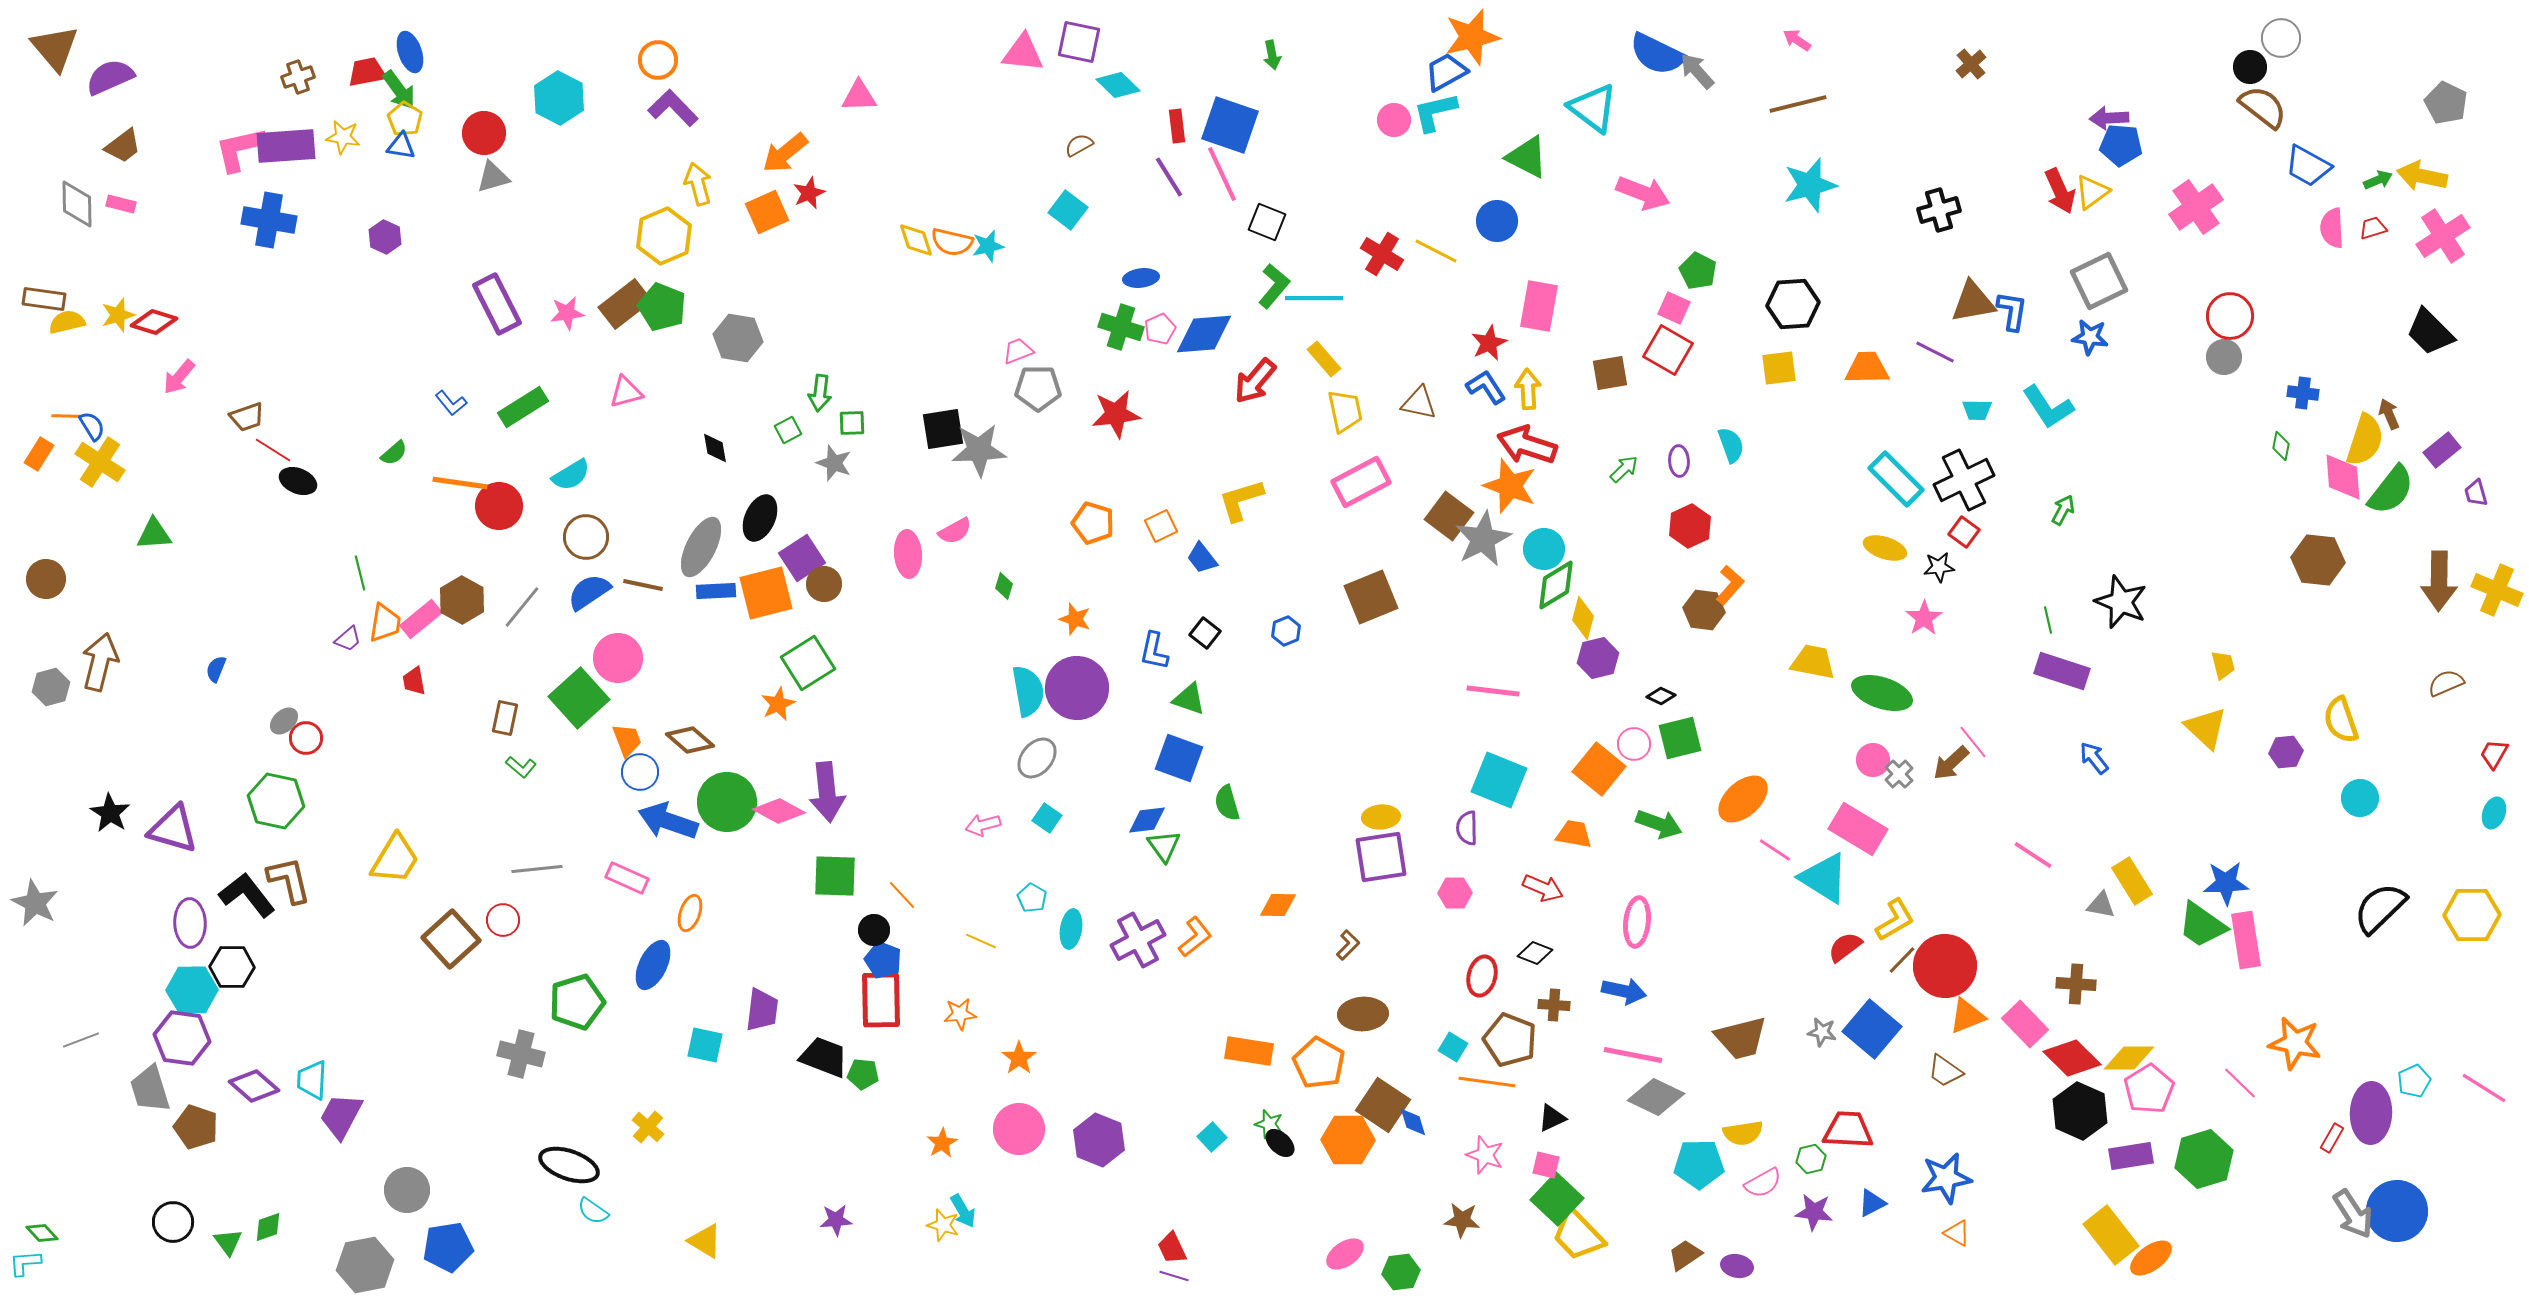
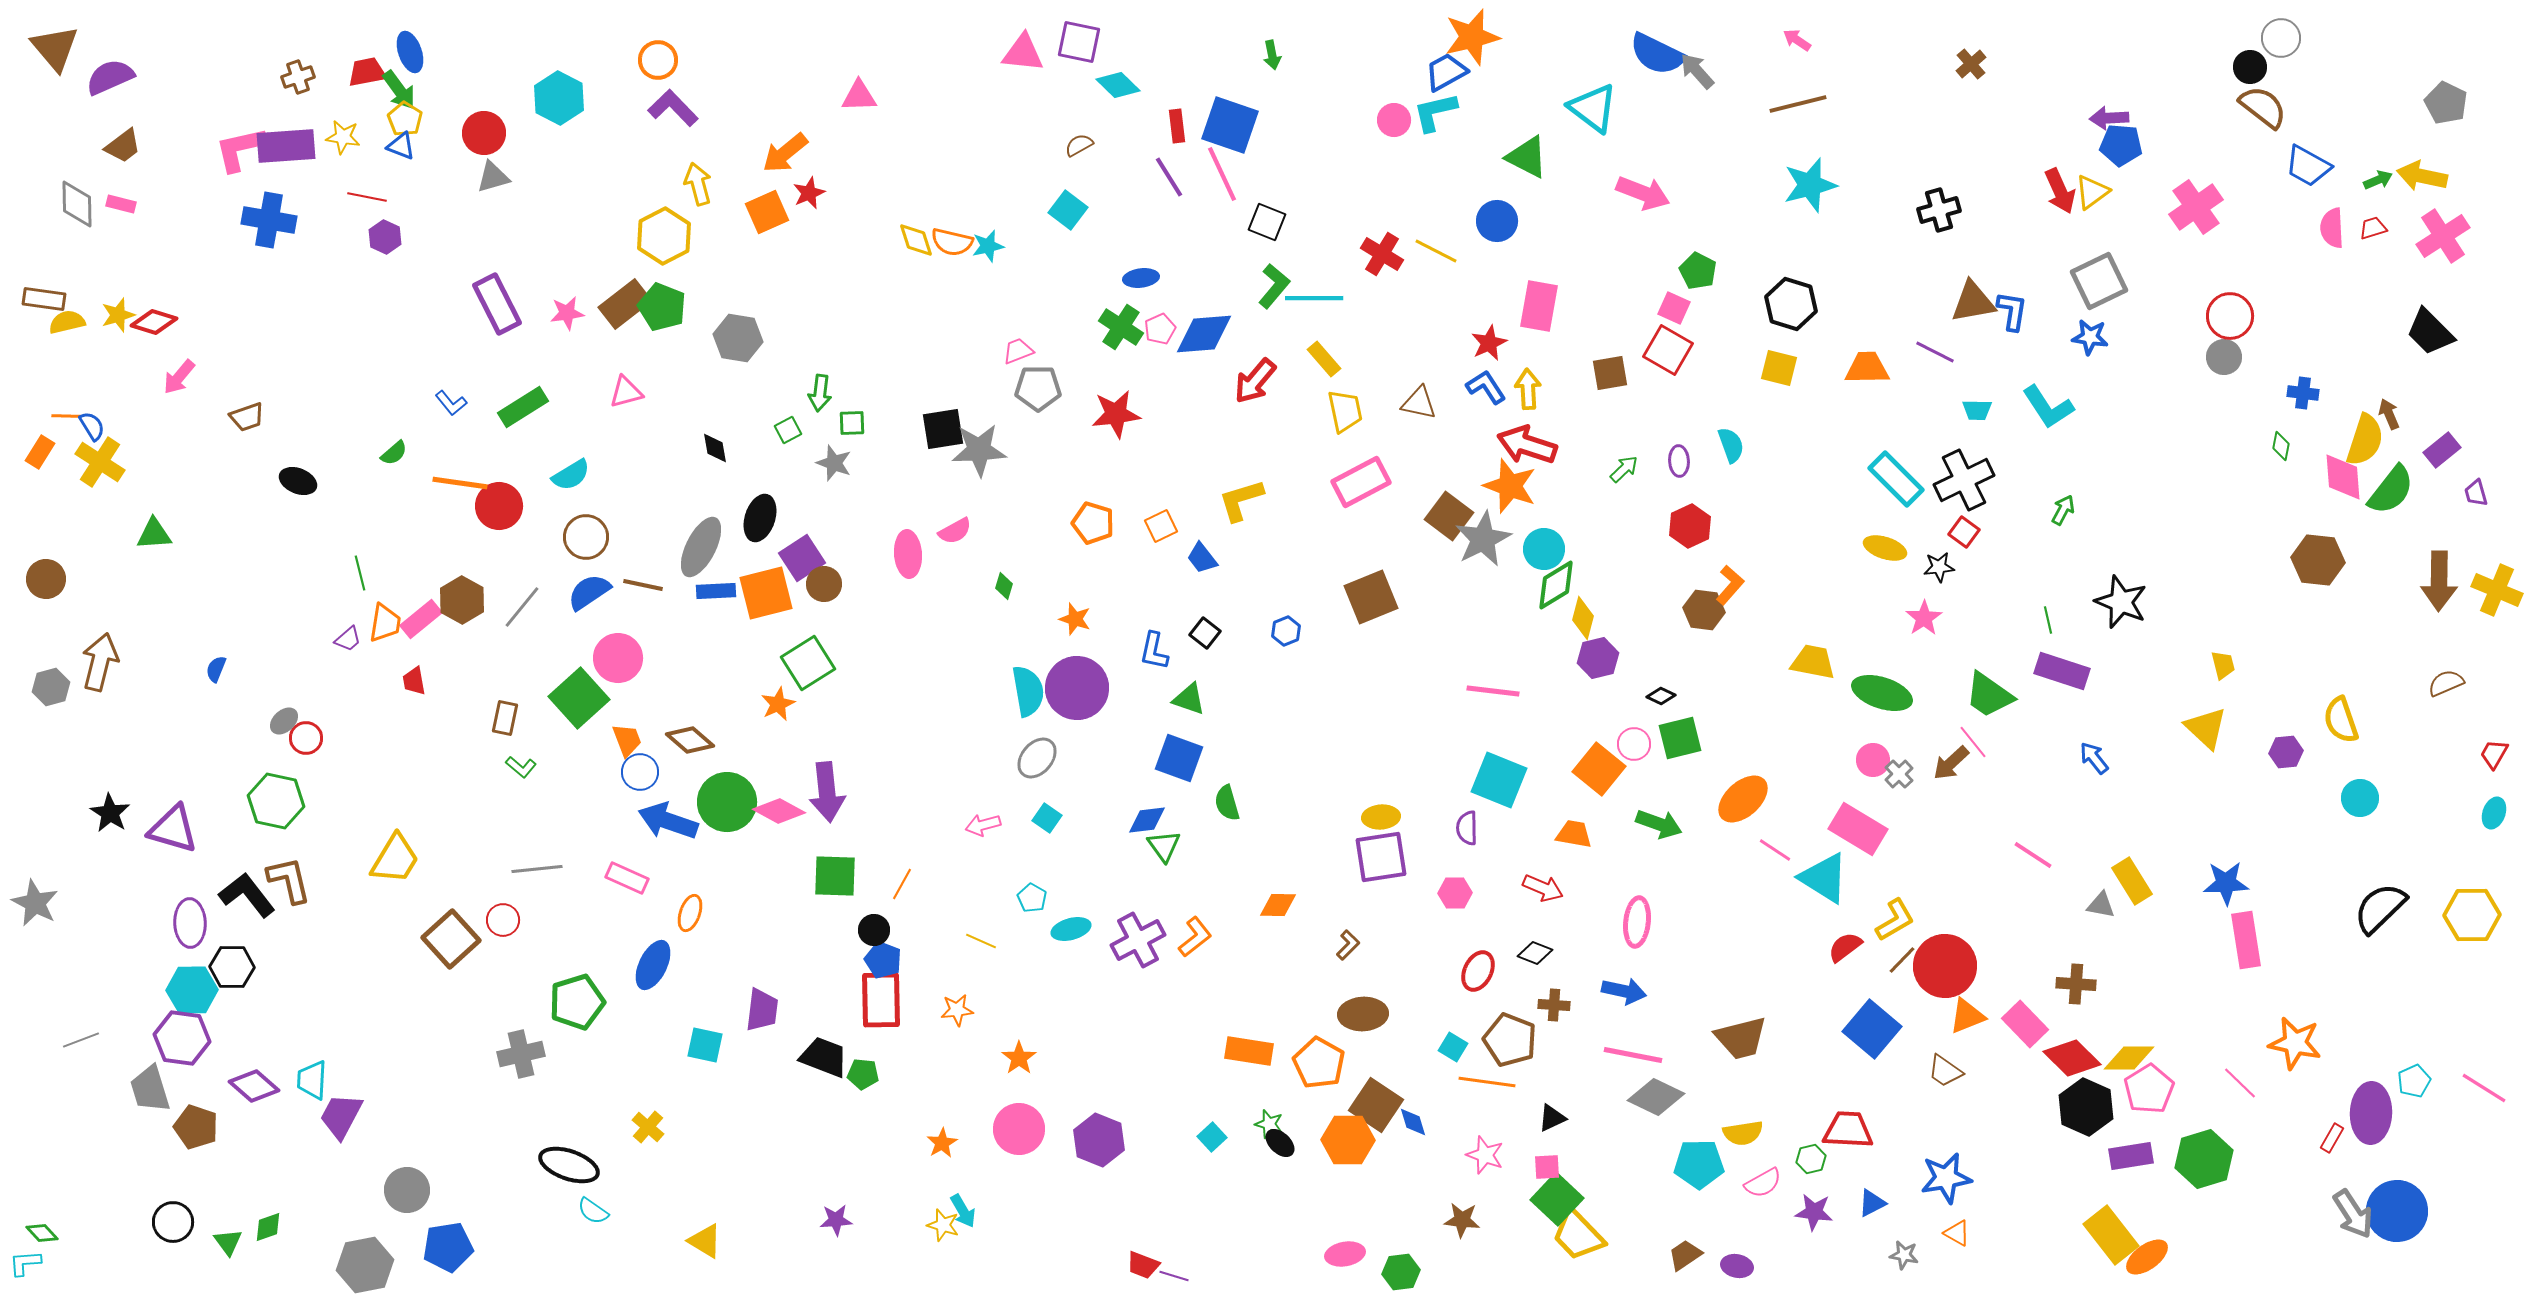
blue triangle at (401, 146): rotated 12 degrees clockwise
yellow hexagon at (664, 236): rotated 4 degrees counterclockwise
black hexagon at (1793, 304): moved 2 px left; rotated 21 degrees clockwise
green cross at (1121, 327): rotated 15 degrees clockwise
yellow square at (1779, 368): rotated 21 degrees clockwise
red line at (273, 450): moved 94 px right, 253 px up; rotated 21 degrees counterclockwise
orange rectangle at (39, 454): moved 1 px right, 2 px up
black ellipse at (760, 518): rotated 6 degrees counterclockwise
orange line at (902, 895): moved 11 px up; rotated 72 degrees clockwise
green trapezoid at (2202, 925): moved 213 px left, 230 px up
cyan ellipse at (1071, 929): rotated 66 degrees clockwise
red ellipse at (1482, 976): moved 4 px left, 5 px up; rotated 12 degrees clockwise
orange star at (960, 1014): moved 3 px left, 4 px up
gray star at (1822, 1032): moved 82 px right, 223 px down
gray cross at (521, 1054): rotated 27 degrees counterclockwise
brown square at (1383, 1105): moved 7 px left
black hexagon at (2080, 1111): moved 6 px right, 4 px up
pink square at (1546, 1165): moved 1 px right, 2 px down; rotated 16 degrees counterclockwise
red trapezoid at (1172, 1248): moved 29 px left, 17 px down; rotated 44 degrees counterclockwise
pink ellipse at (1345, 1254): rotated 24 degrees clockwise
orange ellipse at (2151, 1258): moved 4 px left, 1 px up
